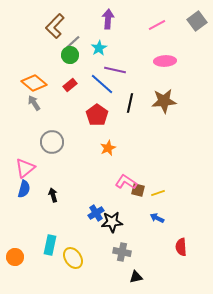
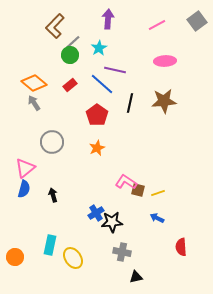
orange star: moved 11 px left
